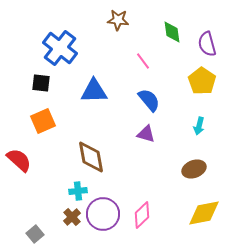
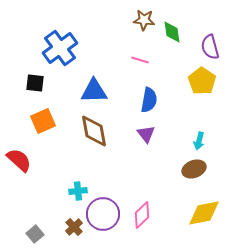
brown star: moved 26 px right
purple semicircle: moved 3 px right, 3 px down
blue cross: rotated 16 degrees clockwise
pink line: moved 3 px left, 1 px up; rotated 36 degrees counterclockwise
black square: moved 6 px left
blue semicircle: rotated 50 degrees clockwise
cyan arrow: moved 15 px down
purple triangle: rotated 36 degrees clockwise
brown diamond: moved 3 px right, 26 px up
brown cross: moved 2 px right, 10 px down
